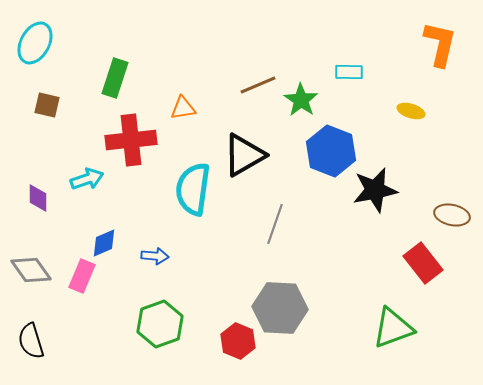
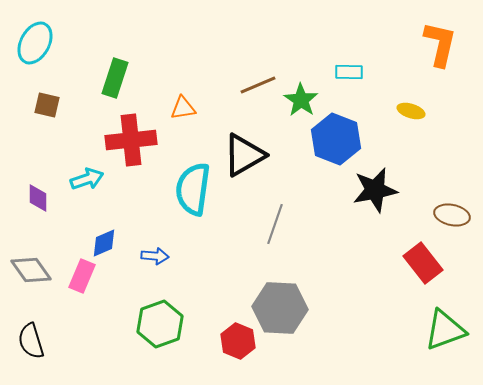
blue hexagon: moved 5 px right, 12 px up
green triangle: moved 52 px right, 2 px down
